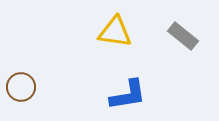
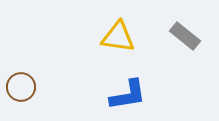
yellow triangle: moved 3 px right, 5 px down
gray rectangle: moved 2 px right
